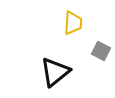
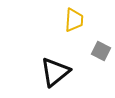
yellow trapezoid: moved 1 px right, 3 px up
